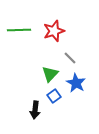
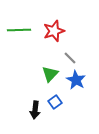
blue star: moved 3 px up
blue square: moved 1 px right, 6 px down
